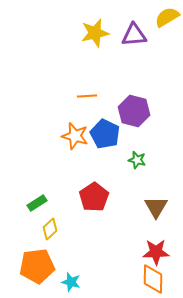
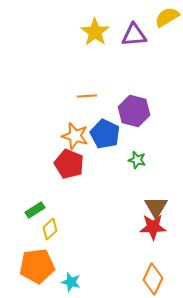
yellow star: moved 1 px up; rotated 24 degrees counterclockwise
red pentagon: moved 25 px left, 33 px up; rotated 16 degrees counterclockwise
green rectangle: moved 2 px left, 7 px down
red star: moved 3 px left, 25 px up
orange diamond: rotated 24 degrees clockwise
